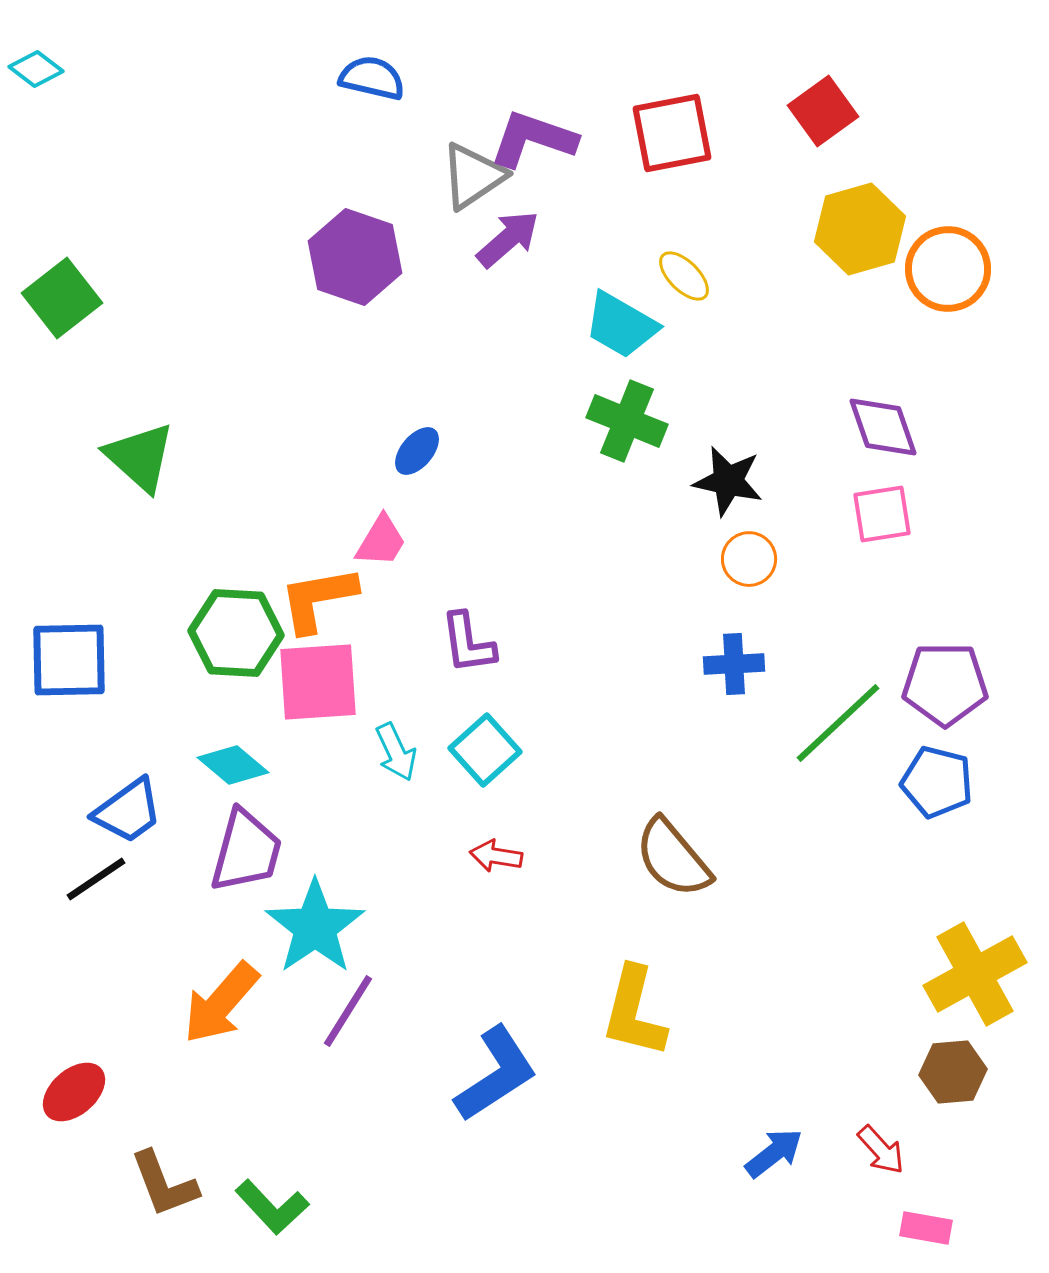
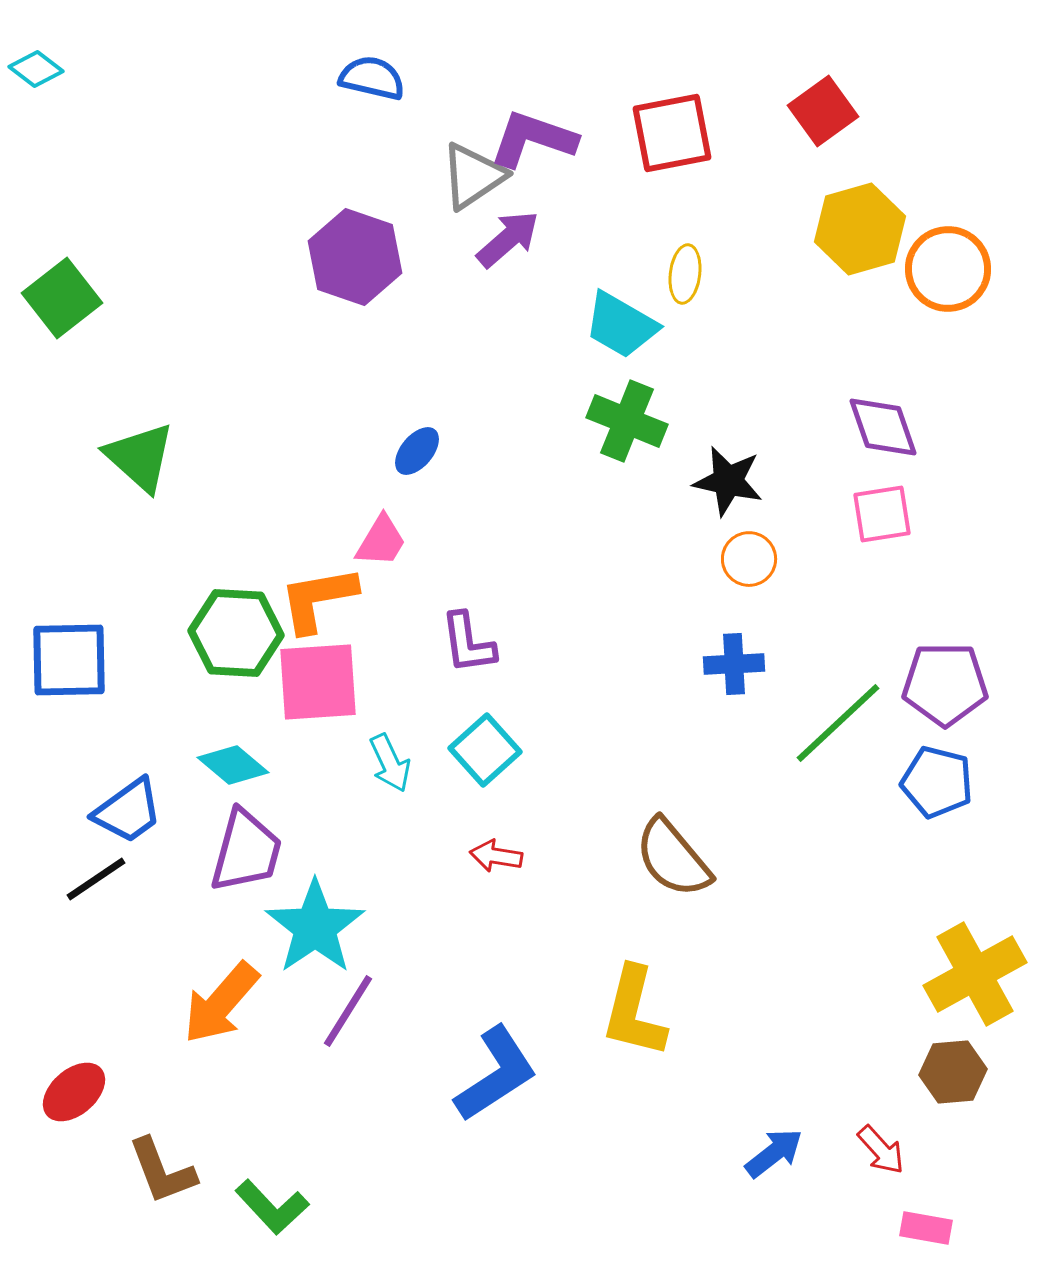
yellow ellipse at (684, 276): moved 1 px right, 2 px up; rotated 52 degrees clockwise
cyan arrow at (396, 752): moved 6 px left, 11 px down
brown L-shape at (164, 1184): moved 2 px left, 13 px up
